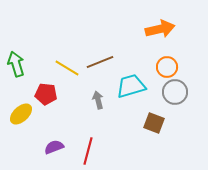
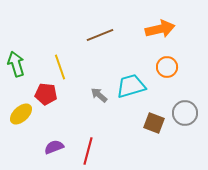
brown line: moved 27 px up
yellow line: moved 7 px left, 1 px up; rotated 40 degrees clockwise
gray circle: moved 10 px right, 21 px down
gray arrow: moved 1 px right, 5 px up; rotated 36 degrees counterclockwise
